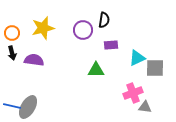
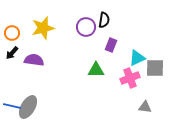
purple circle: moved 3 px right, 3 px up
purple rectangle: rotated 64 degrees counterclockwise
black arrow: rotated 56 degrees clockwise
pink cross: moved 3 px left, 15 px up
